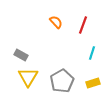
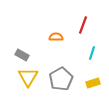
orange semicircle: moved 15 px down; rotated 48 degrees counterclockwise
gray rectangle: moved 1 px right
gray pentagon: moved 1 px left, 2 px up
